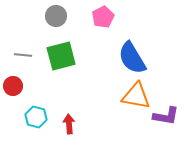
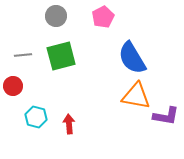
gray line: rotated 12 degrees counterclockwise
